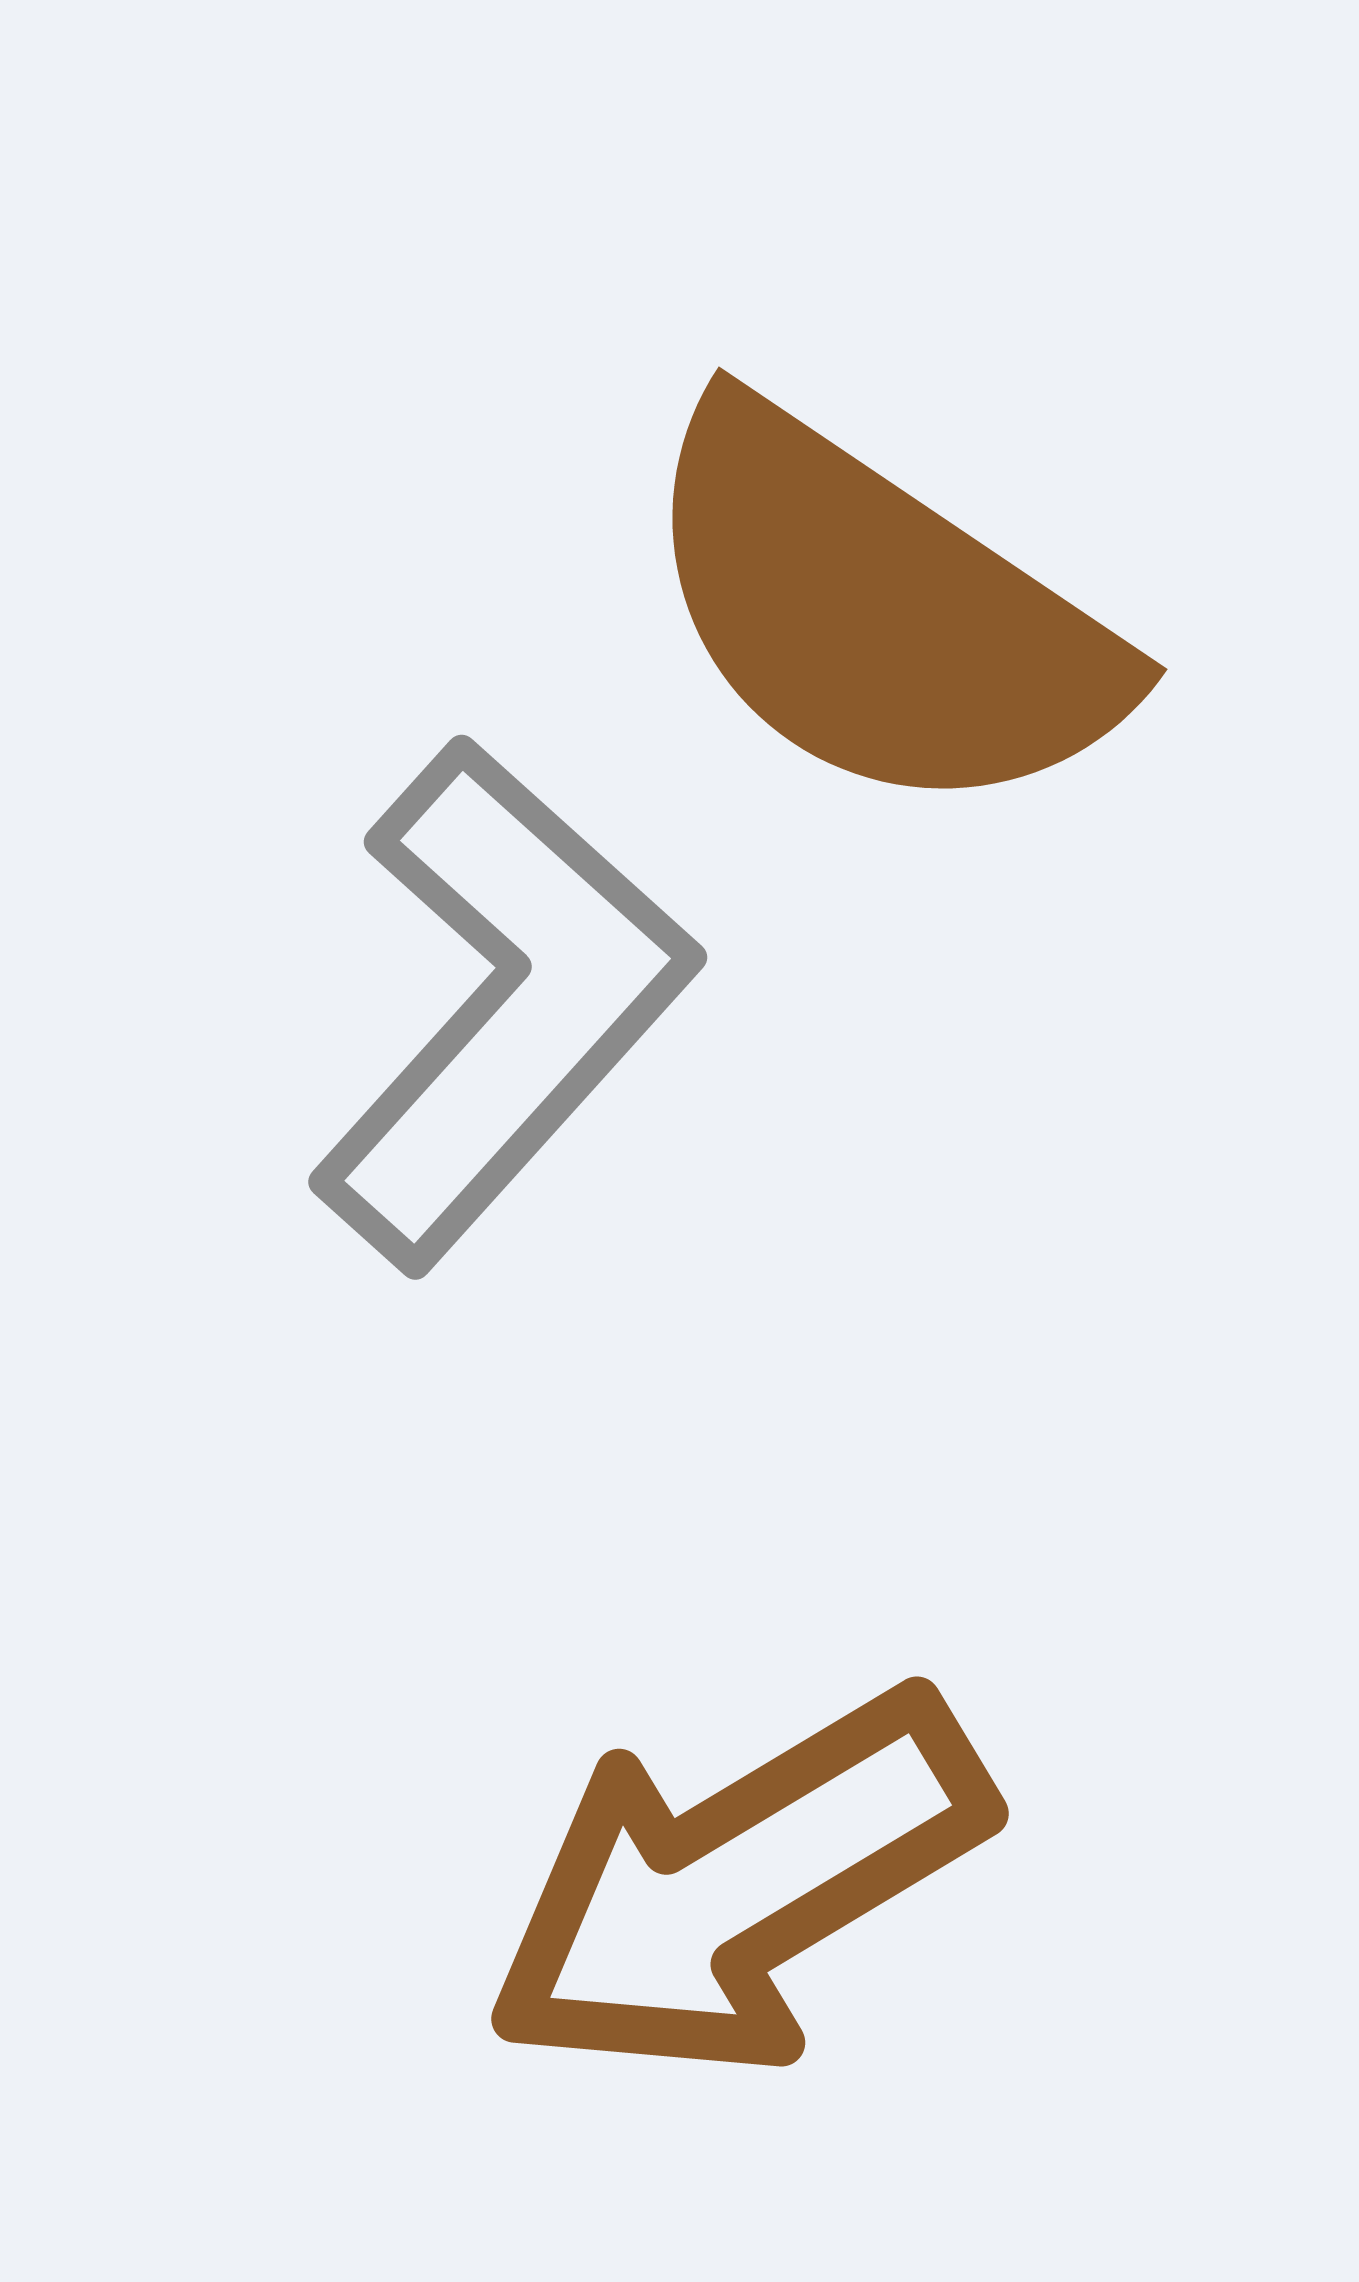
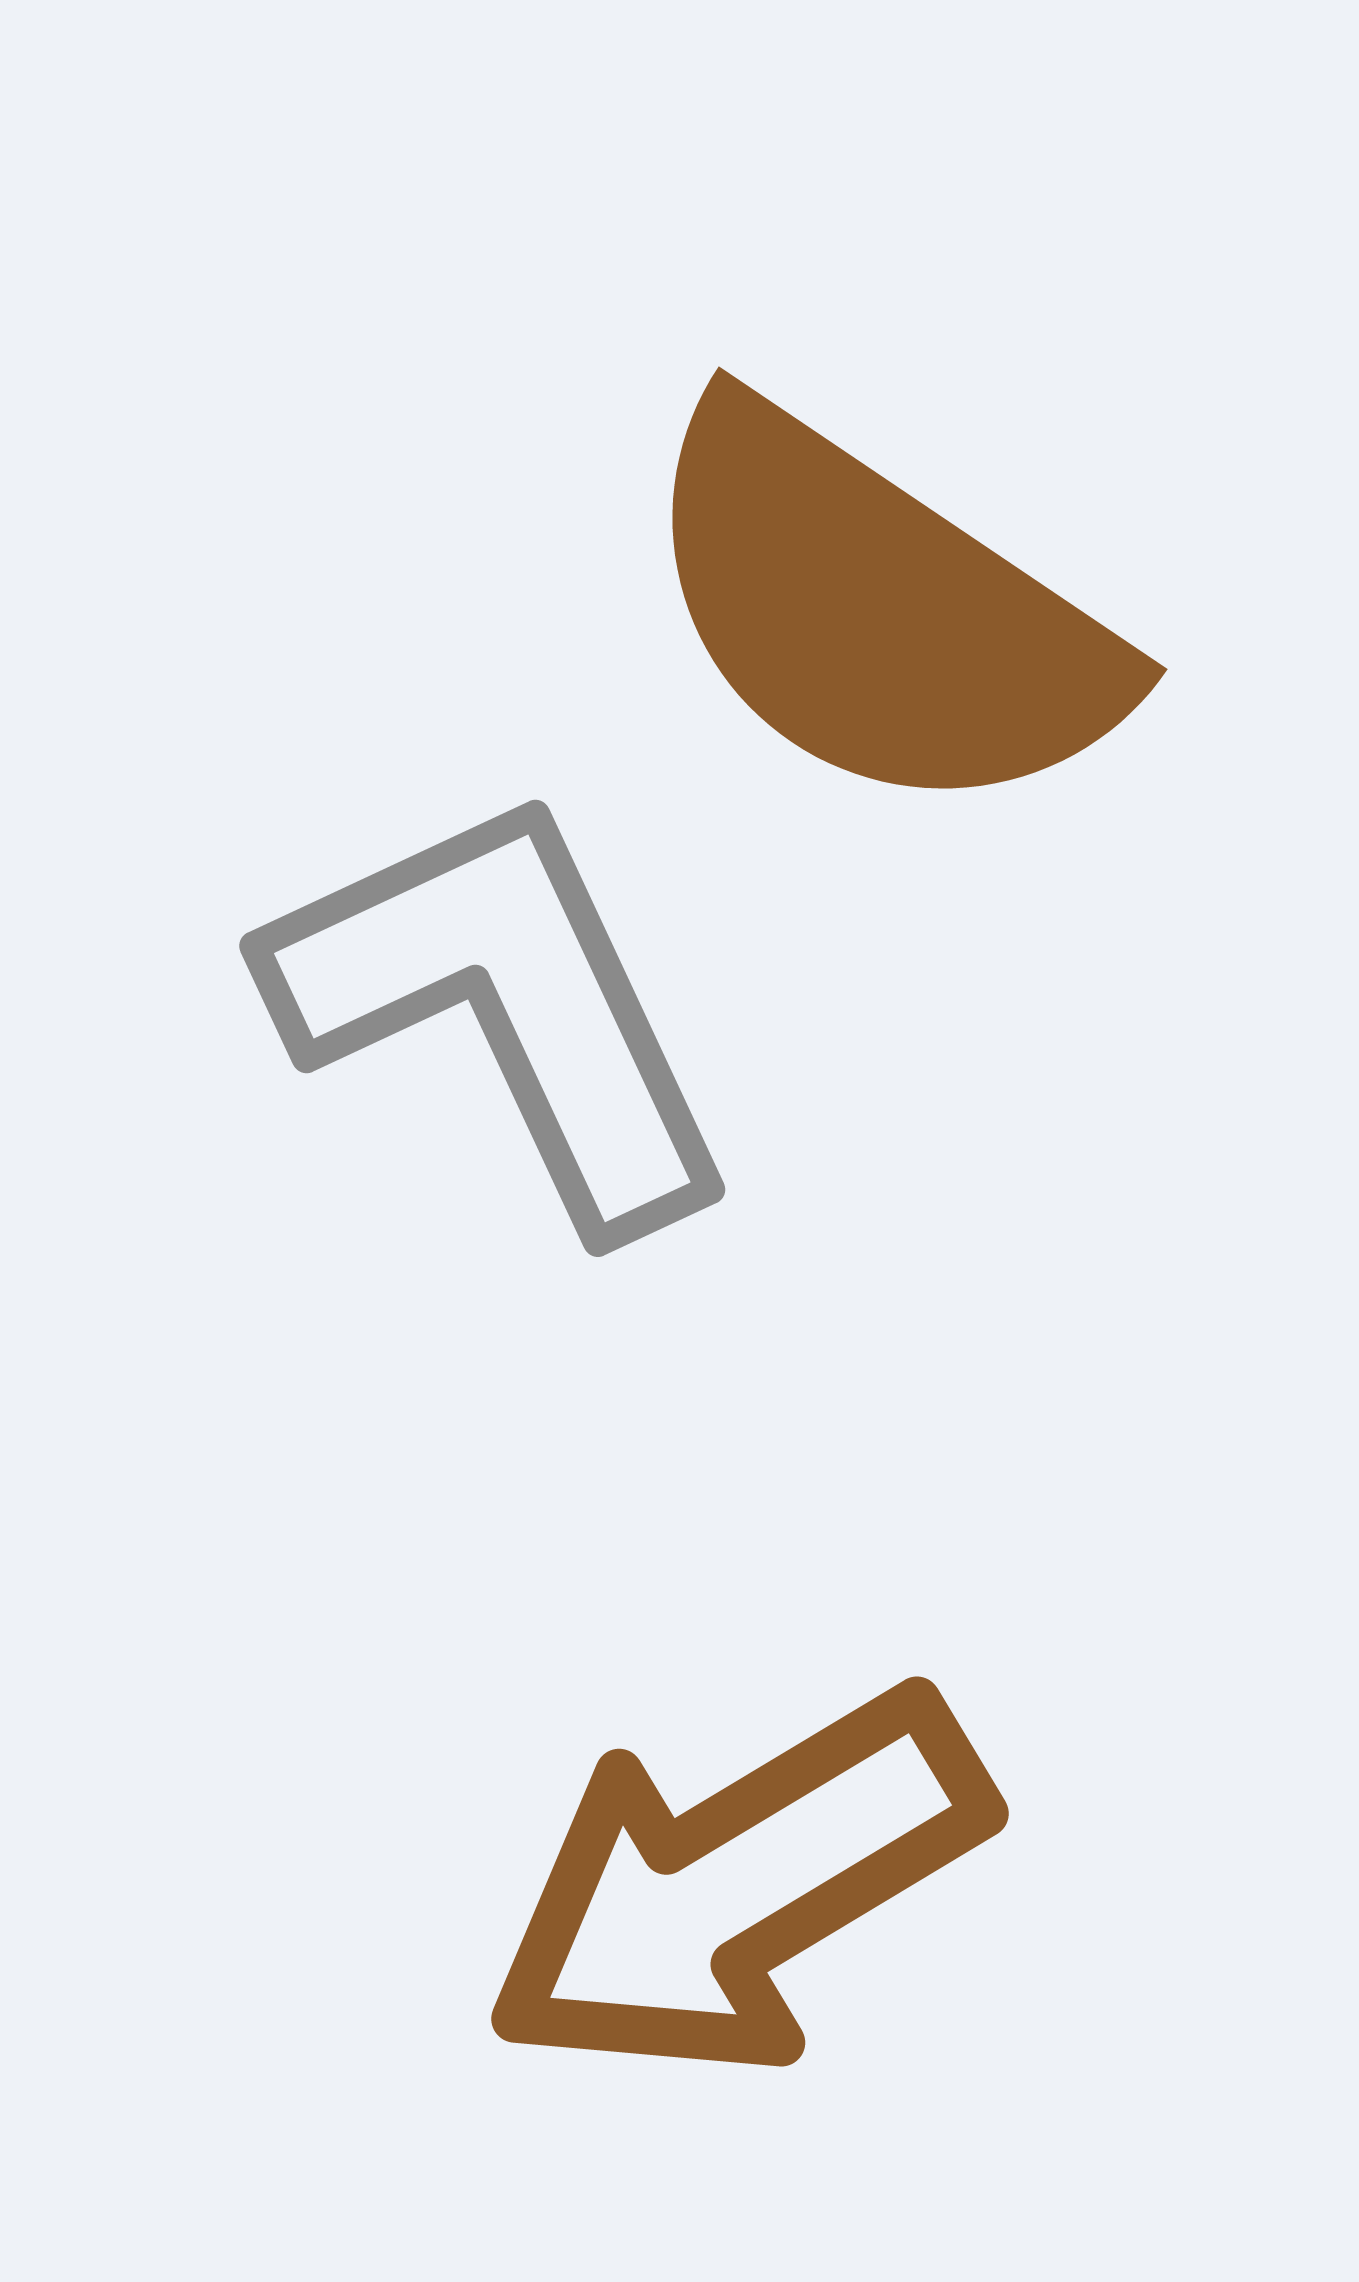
gray L-shape: moved 2 px right, 4 px down; rotated 67 degrees counterclockwise
